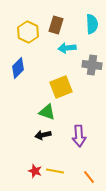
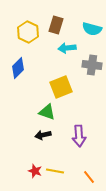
cyan semicircle: moved 5 px down; rotated 108 degrees clockwise
